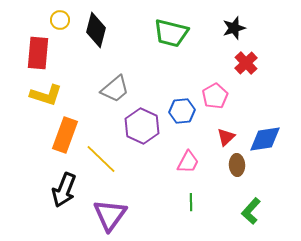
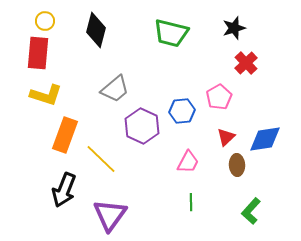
yellow circle: moved 15 px left, 1 px down
pink pentagon: moved 4 px right, 1 px down
